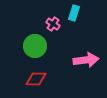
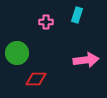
cyan rectangle: moved 3 px right, 2 px down
pink cross: moved 7 px left, 2 px up; rotated 32 degrees counterclockwise
green circle: moved 18 px left, 7 px down
